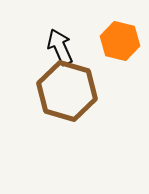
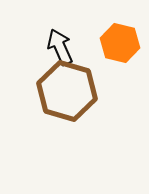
orange hexagon: moved 2 px down
